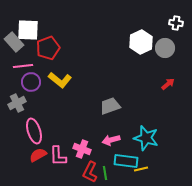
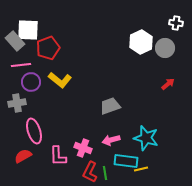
gray rectangle: moved 1 px right, 1 px up
pink line: moved 2 px left, 1 px up
gray cross: rotated 18 degrees clockwise
pink cross: moved 1 px right, 1 px up
red semicircle: moved 15 px left, 1 px down
